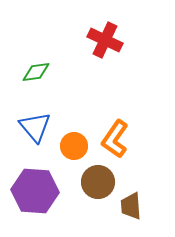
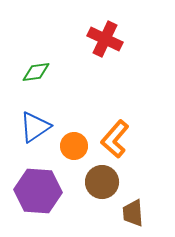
red cross: moved 1 px up
blue triangle: rotated 36 degrees clockwise
orange L-shape: rotated 6 degrees clockwise
brown circle: moved 4 px right
purple hexagon: moved 3 px right
brown trapezoid: moved 2 px right, 7 px down
